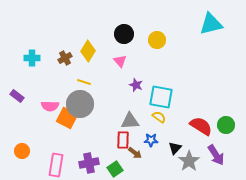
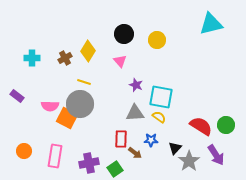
gray triangle: moved 5 px right, 8 px up
red rectangle: moved 2 px left, 1 px up
orange circle: moved 2 px right
pink rectangle: moved 1 px left, 9 px up
